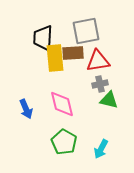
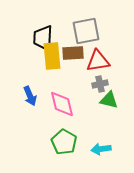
yellow rectangle: moved 3 px left, 2 px up
blue arrow: moved 4 px right, 13 px up
cyan arrow: rotated 54 degrees clockwise
